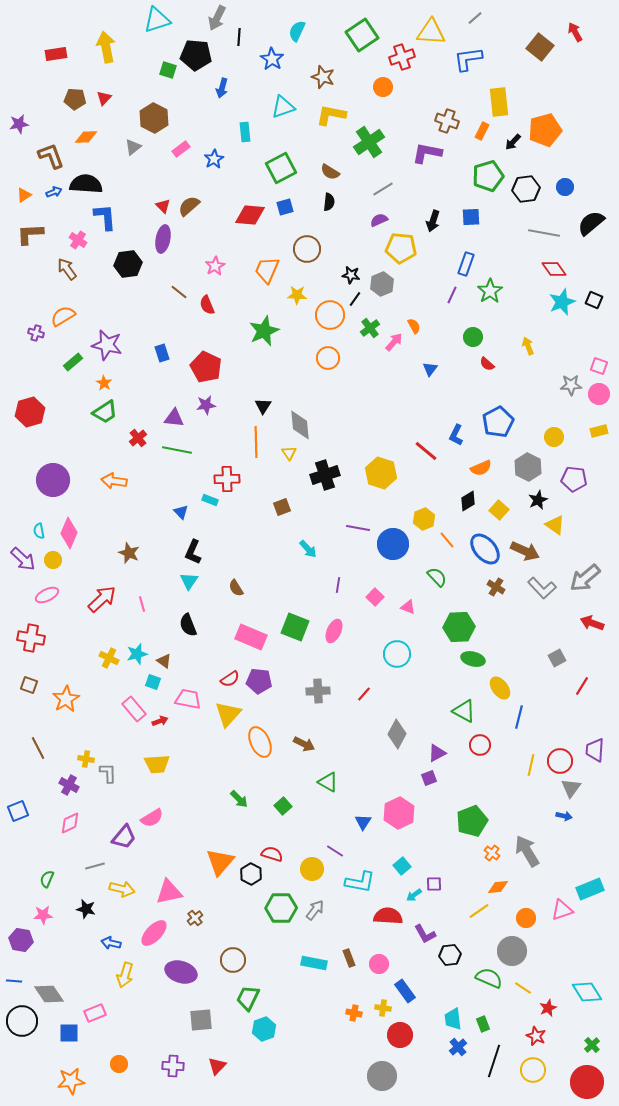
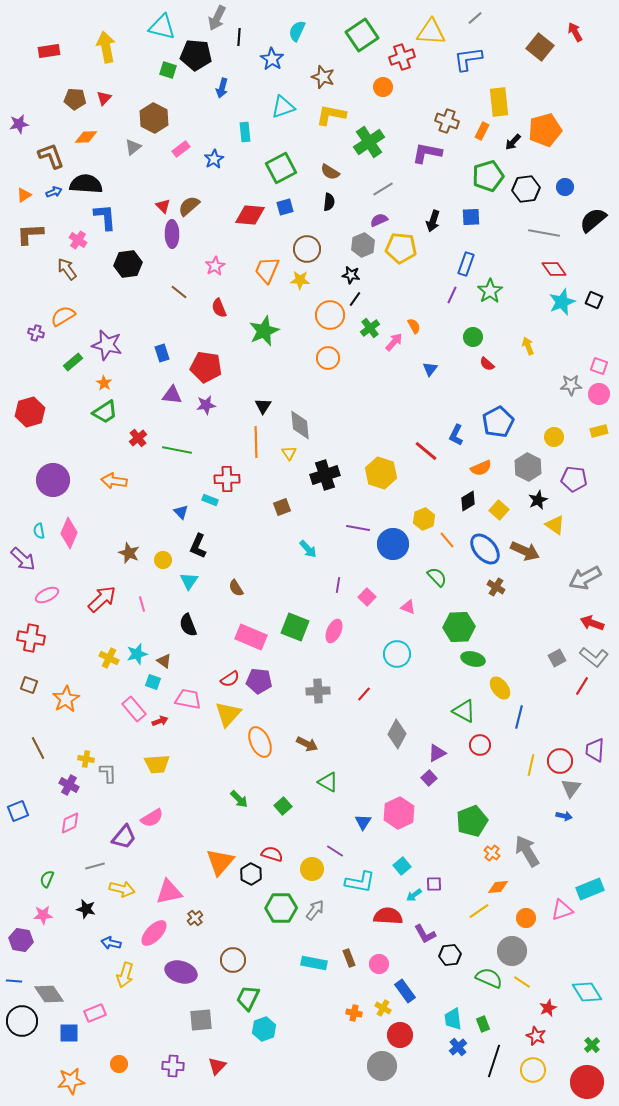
cyan triangle at (157, 20): moved 5 px right, 7 px down; rotated 32 degrees clockwise
red rectangle at (56, 54): moved 7 px left, 3 px up
black semicircle at (591, 223): moved 2 px right, 3 px up
purple ellipse at (163, 239): moved 9 px right, 5 px up; rotated 12 degrees counterclockwise
gray hexagon at (382, 284): moved 19 px left, 39 px up
yellow star at (297, 295): moved 3 px right, 15 px up
red semicircle at (207, 305): moved 12 px right, 3 px down
red pentagon at (206, 367): rotated 16 degrees counterclockwise
purple triangle at (174, 418): moved 2 px left, 23 px up
black L-shape at (193, 552): moved 5 px right, 6 px up
yellow circle at (53, 560): moved 110 px right
gray arrow at (585, 578): rotated 12 degrees clockwise
gray L-shape at (542, 588): moved 52 px right, 69 px down; rotated 8 degrees counterclockwise
pink square at (375, 597): moved 8 px left
brown arrow at (304, 744): moved 3 px right
purple square at (429, 778): rotated 21 degrees counterclockwise
yellow line at (523, 988): moved 1 px left, 6 px up
yellow cross at (383, 1008): rotated 21 degrees clockwise
gray circle at (382, 1076): moved 10 px up
